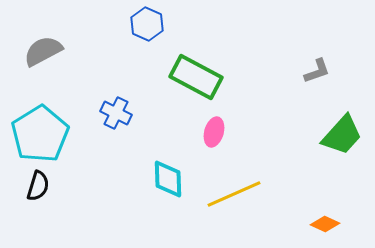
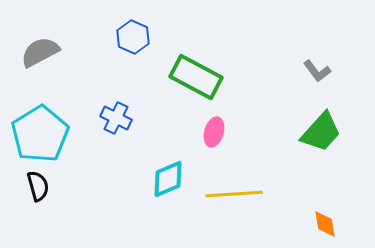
blue hexagon: moved 14 px left, 13 px down
gray semicircle: moved 3 px left, 1 px down
gray L-shape: rotated 72 degrees clockwise
blue cross: moved 5 px down
green trapezoid: moved 21 px left, 3 px up
cyan diamond: rotated 69 degrees clockwise
black semicircle: rotated 32 degrees counterclockwise
yellow line: rotated 20 degrees clockwise
orange diamond: rotated 56 degrees clockwise
